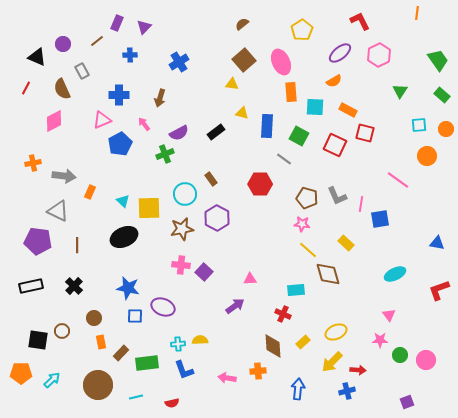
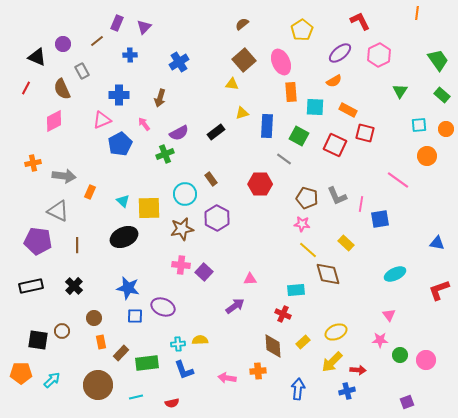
yellow triangle at (242, 113): rotated 32 degrees counterclockwise
